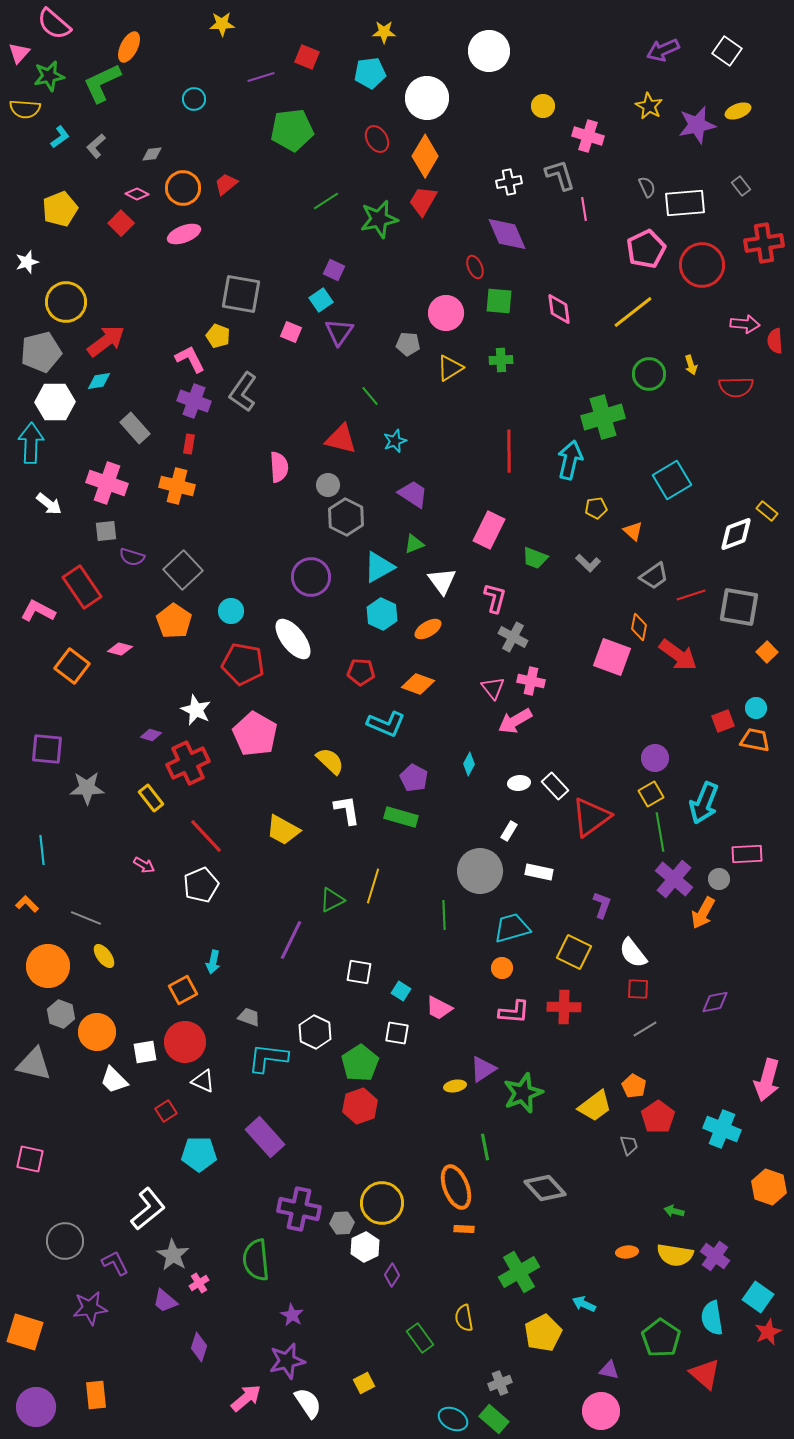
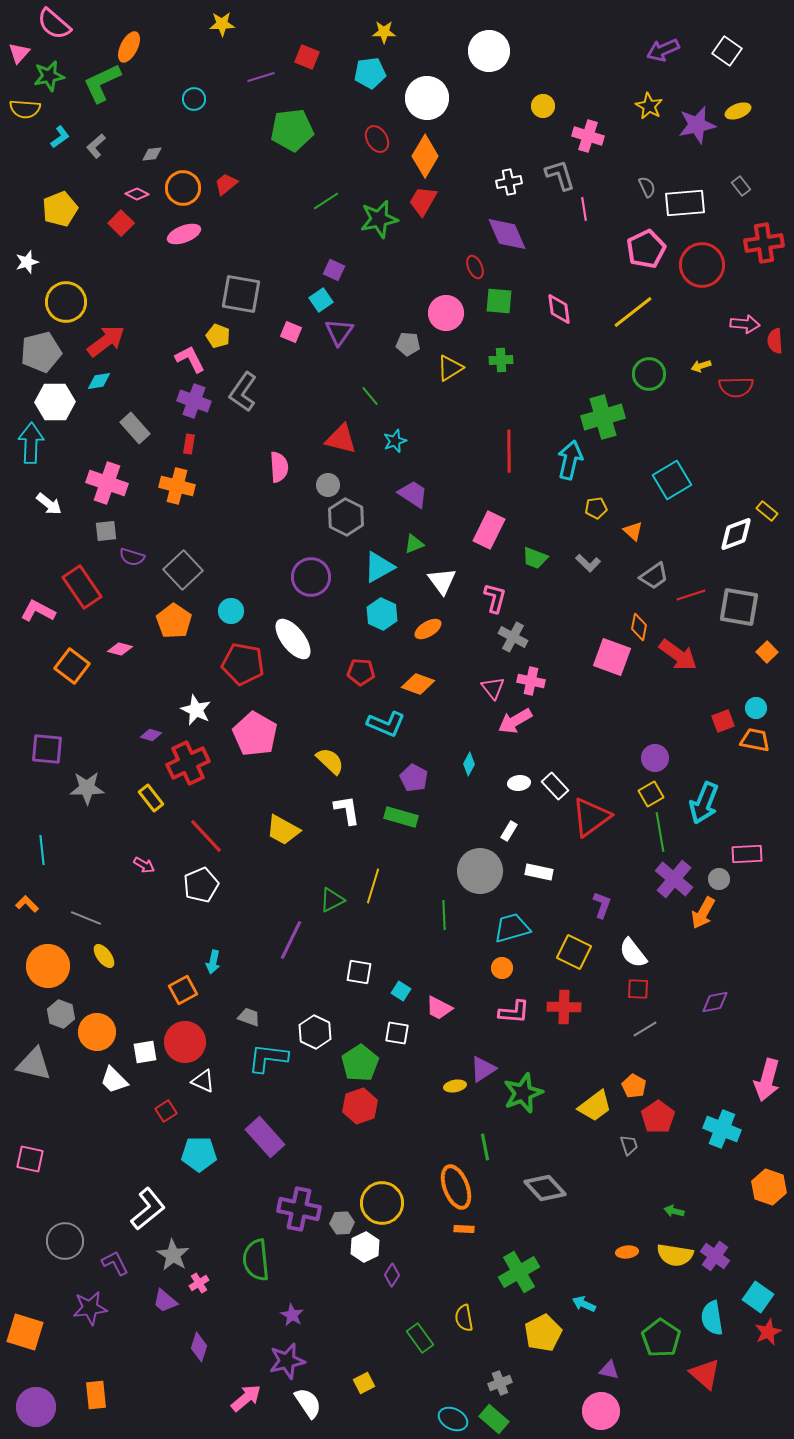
yellow arrow at (691, 365): moved 10 px right, 1 px down; rotated 90 degrees clockwise
